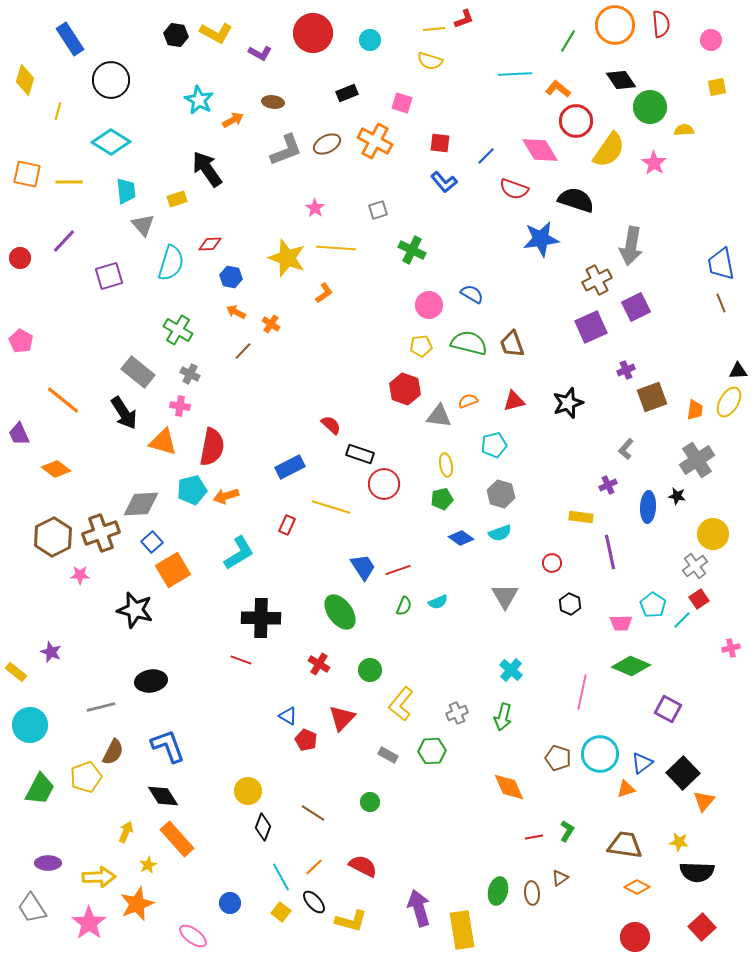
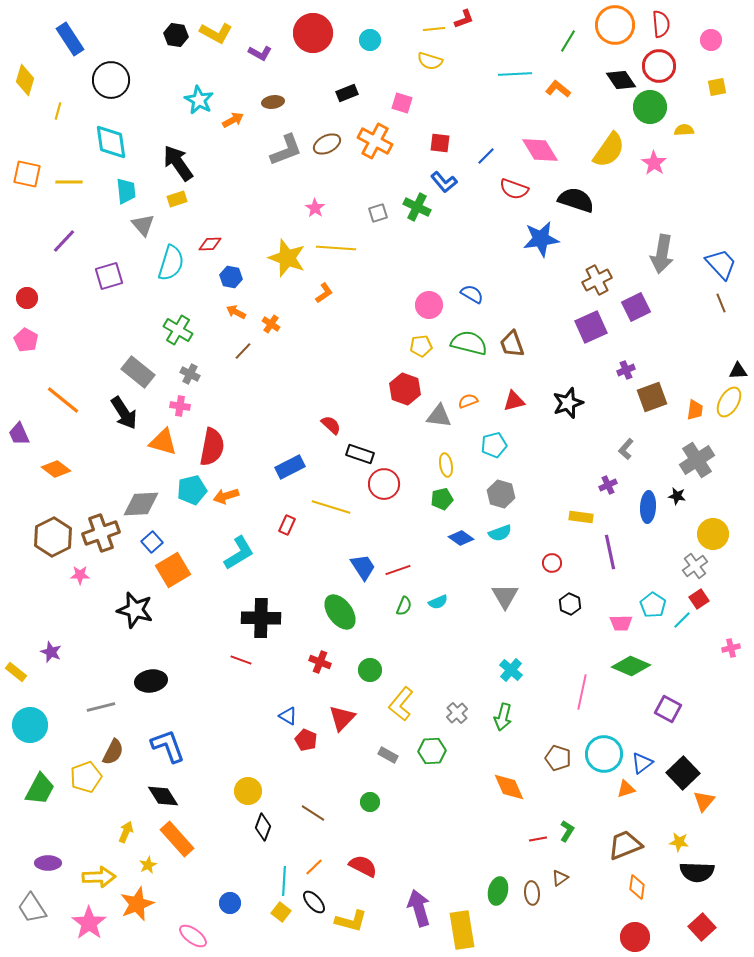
brown ellipse at (273, 102): rotated 15 degrees counterclockwise
red circle at (576, 121): moved 83 px right, 55 px up
cyan diamond at (111, 142): rotated 51 degrees clockwise
black arrow at (207, 169): moved 29 px left, 6 px up
gray square at (378, 210): moved 3 px down
gray arrow at (631, 246): moved 31 px right, 8 px down
green cross at (412, 250): moved 5 px right, 43 px up
red circle at (20, 258): moved 7 px right, 40 px down
blue trapezoid at (721, 264): rotated 148 degrees clockwise
pink pentagon at (21, 341): moved 5 px right, 1 px up
red cross at (319, 664): moved 1 px right, 2 px up; rotated 10 degrees counterclockwise
gray cross at (457, 713): rotated 20 degrees counterclockwise
cyan circle at (600, 754): moved 4 px right
red line at (534, 837): moved 4 px right, 2 px down
brown trapezoid at (625, 845): rotated 30 degrees counterclockwise
cyan line at (281, 877): moved 3 px right, 4 px down; rotated 32 degrees clockwise
orange diamond at (637, 887): rotated 70 degrees clockwise
